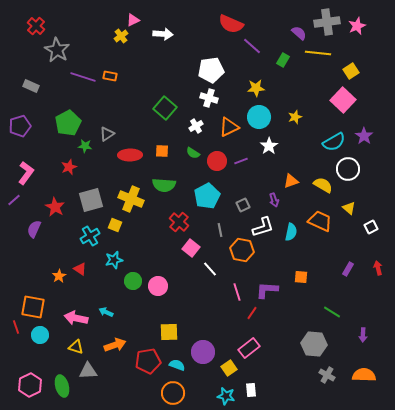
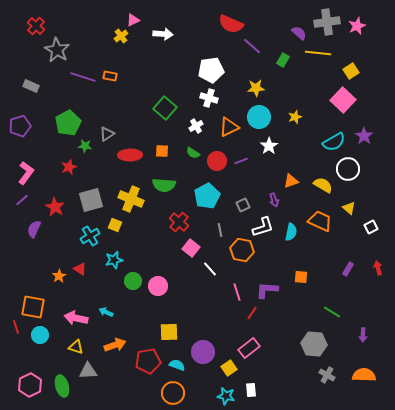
purple line at (14, 200): moved 8 px right
